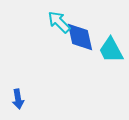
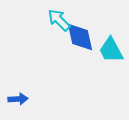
cyan arrow: moved 2 px up
blue arrow: rotated 84 degrees counterclockwise
